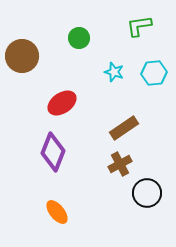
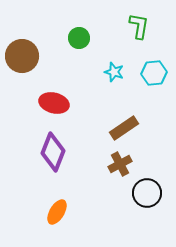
green L-shape: rotated 108 degrees clockwise
red ellipse: moved 8 px left; rotated 48 degrees clockwise
orange ellipse: rotated 70 degrees clockwise
